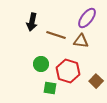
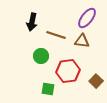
brown triangle: moved 1 px right
green circle: moved 8 px up
red hexagon: rotated 25 degrees counterclockwise
green square: moved 2 px left, 1 px down
